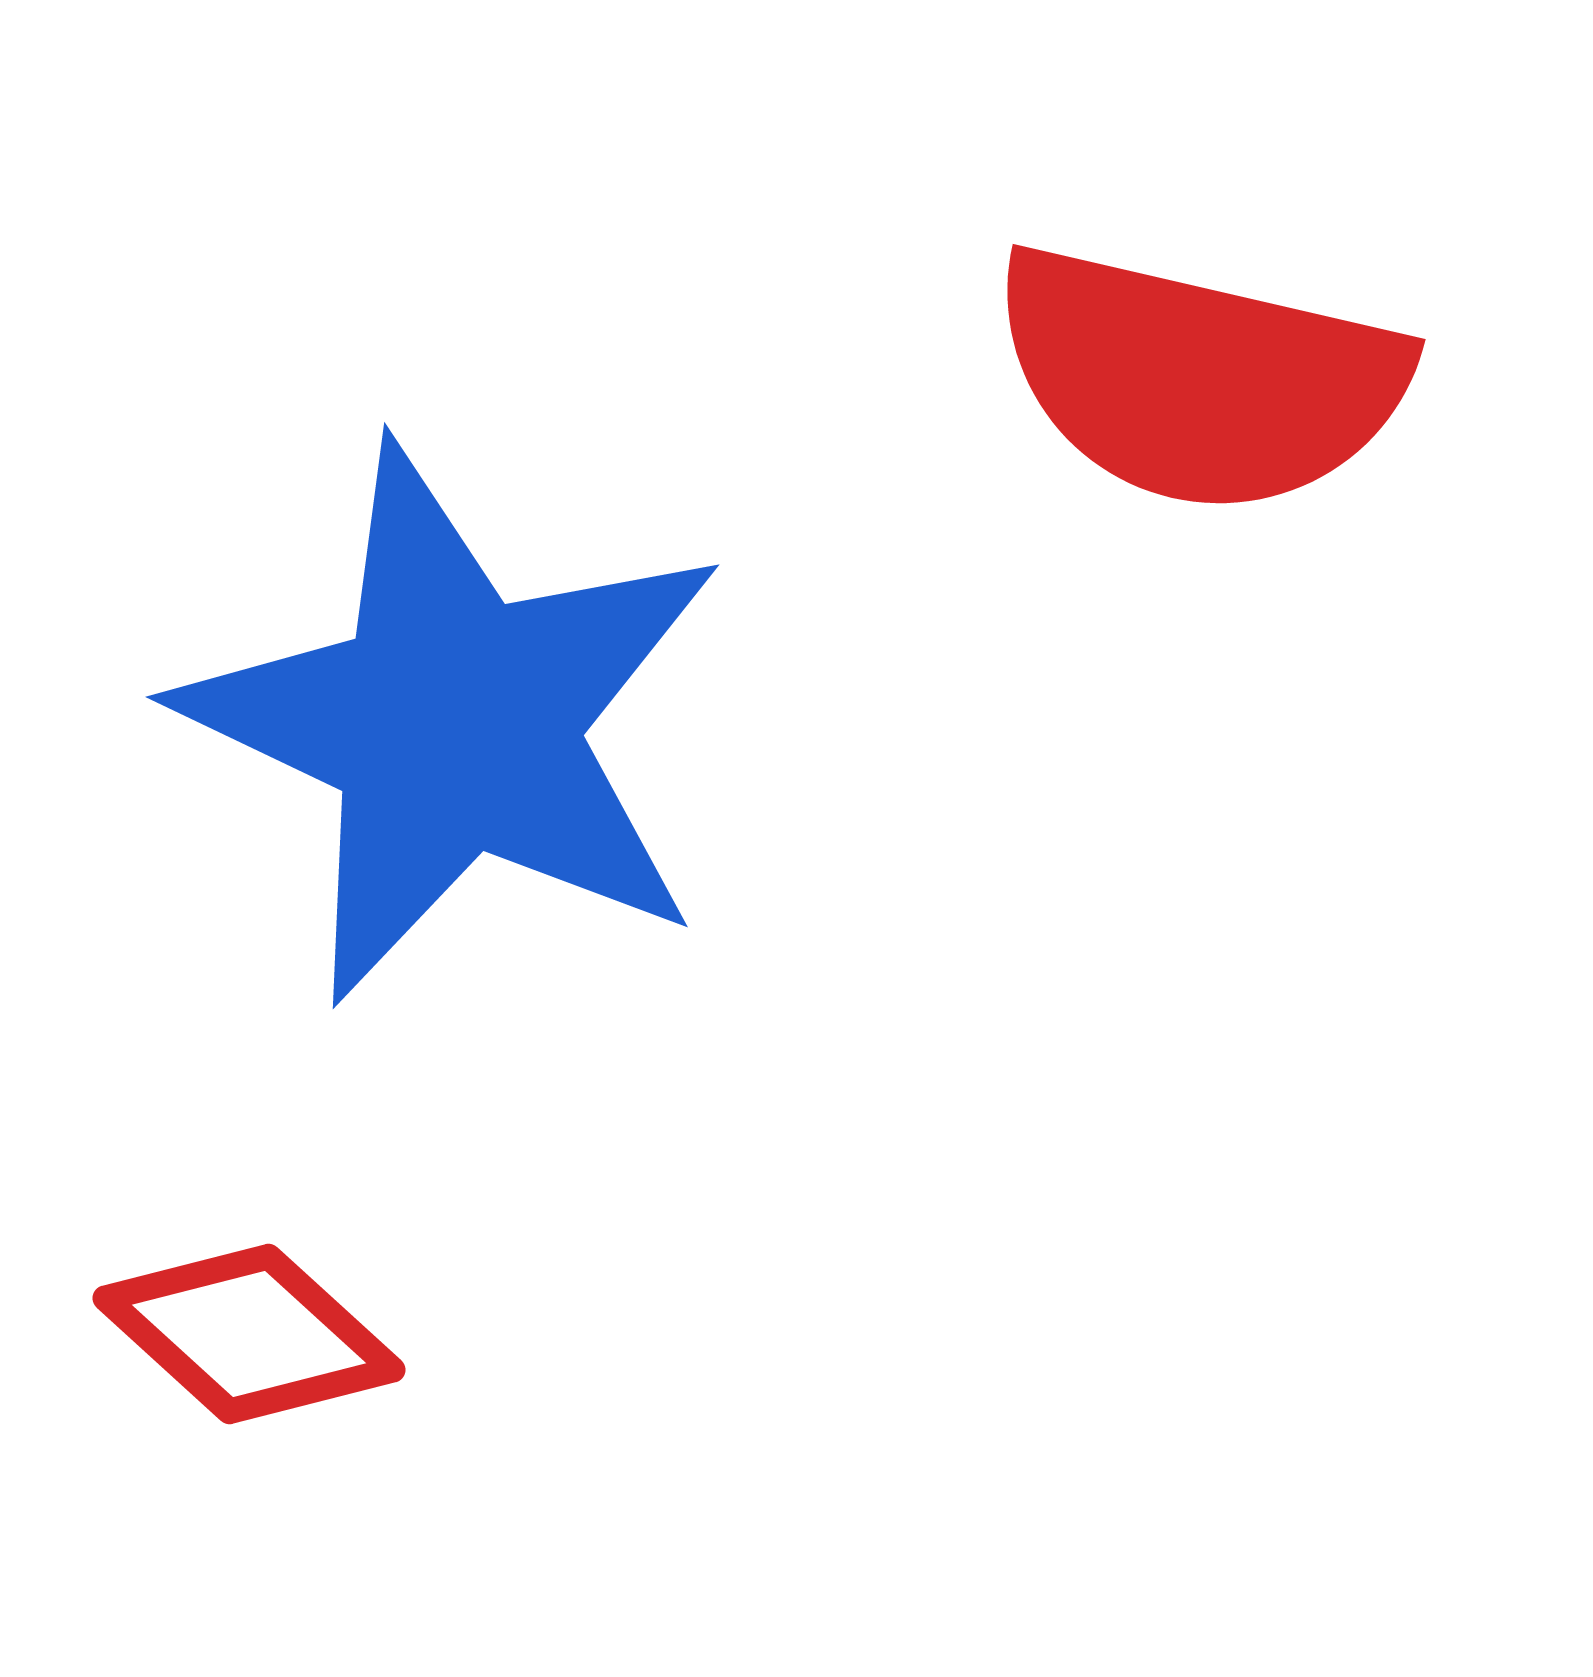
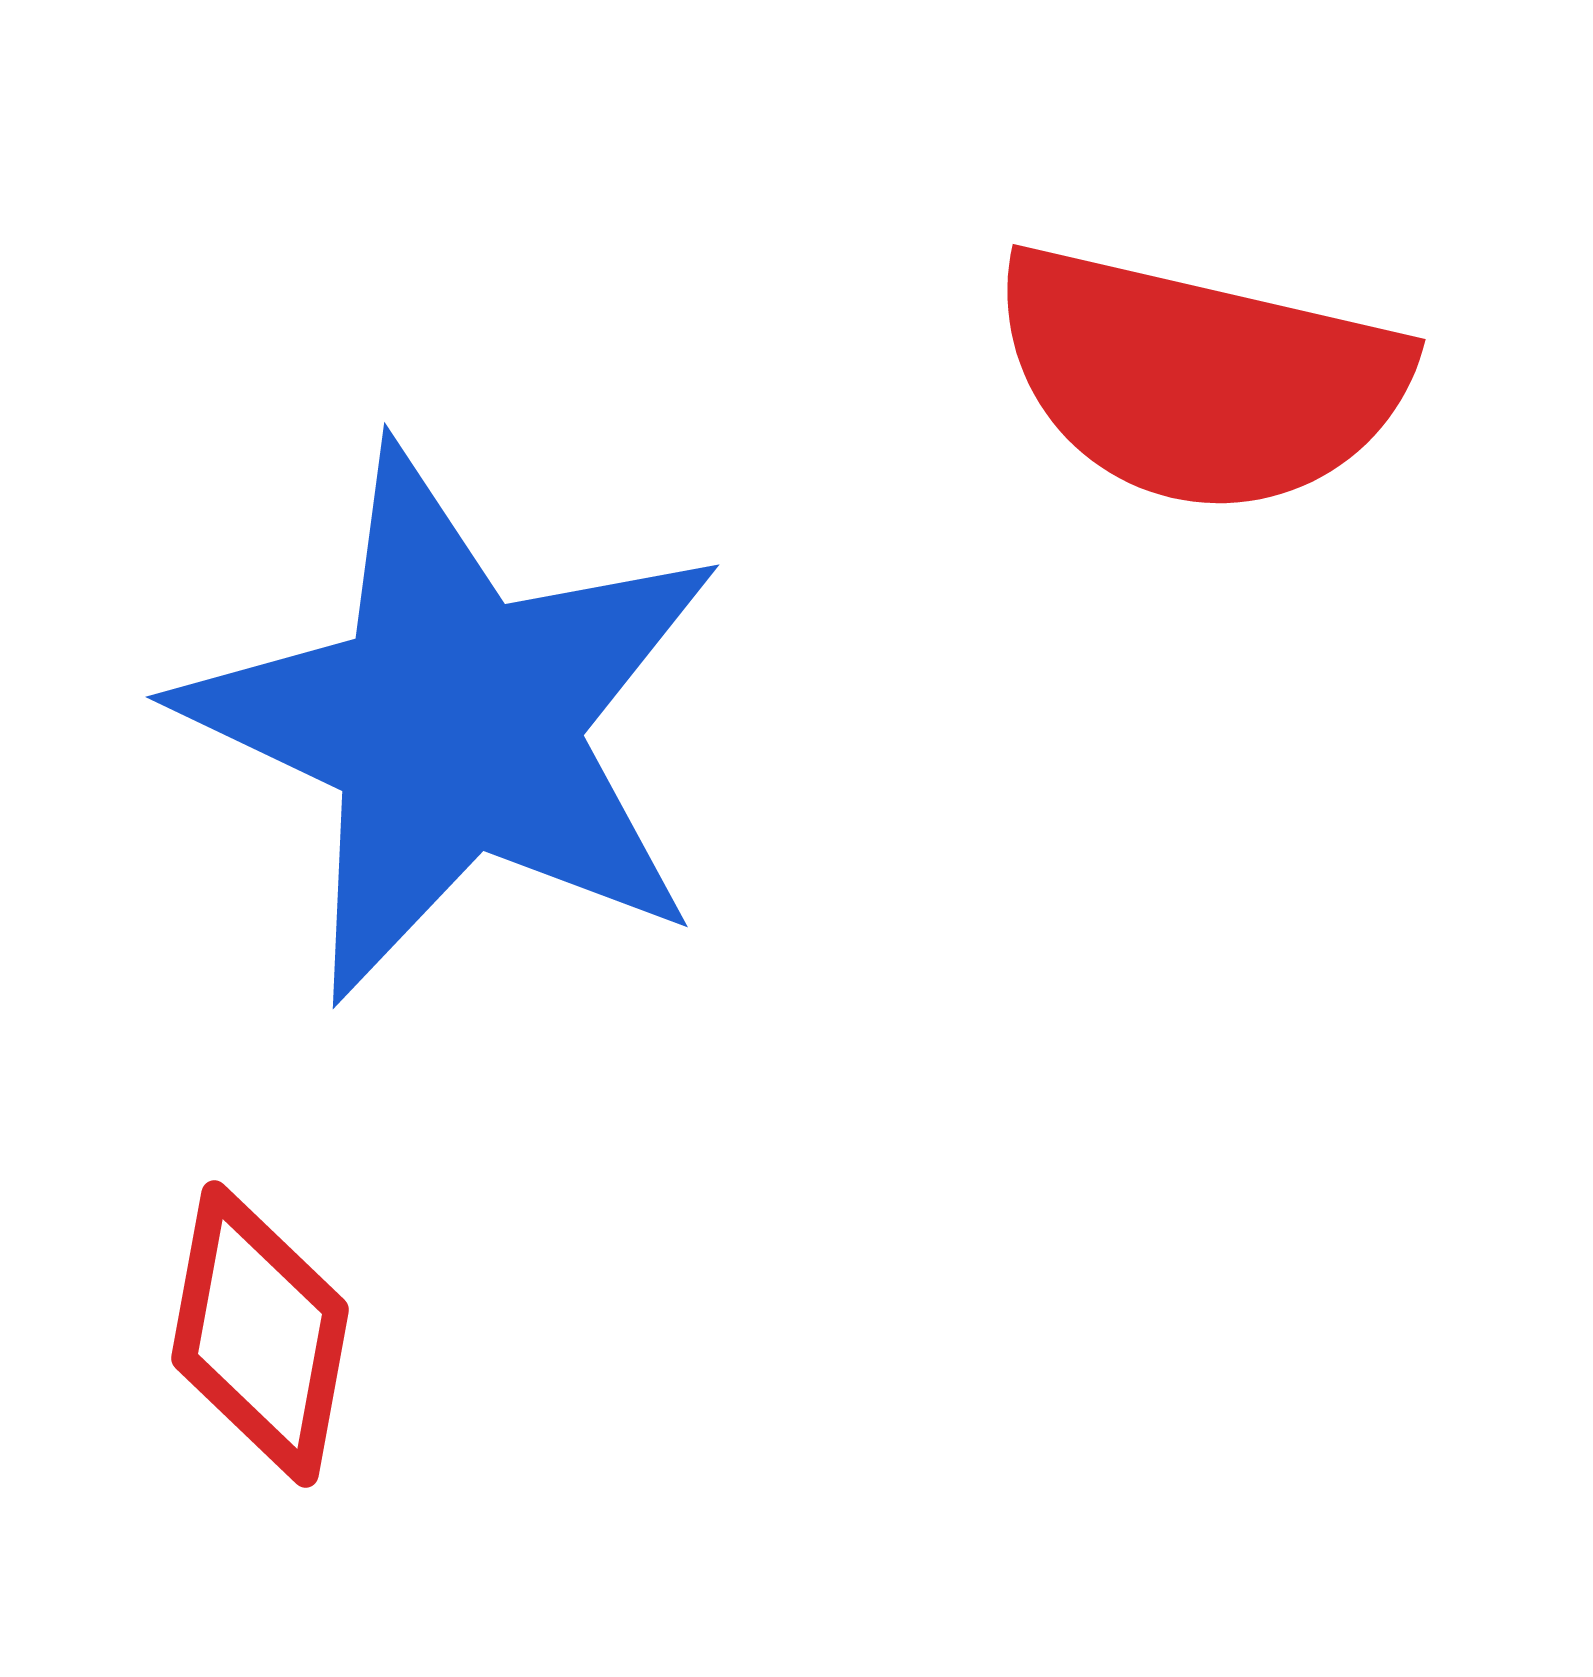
red diamond: moved 11 px right; rotated 58 degrees clockwise
